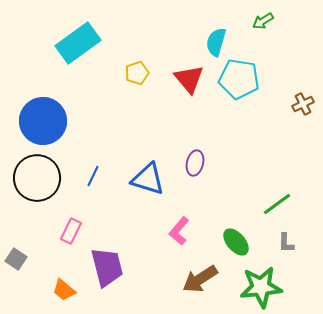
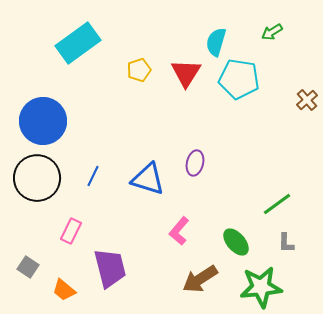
green arrow: moved 9 px right, 11 px down
yellow pentagon: moved 2 px right, 3 px up
red triangle: moved 3 px left, 6 px up; rotated 12 degrees clockwise
brown cross: moved 4 px right, 4 px up; rotated 15 degrees counterclockwise
gray square: moved 12 px right, 8 px down
purple trapezoid: moved 3 px right, 1 px down
